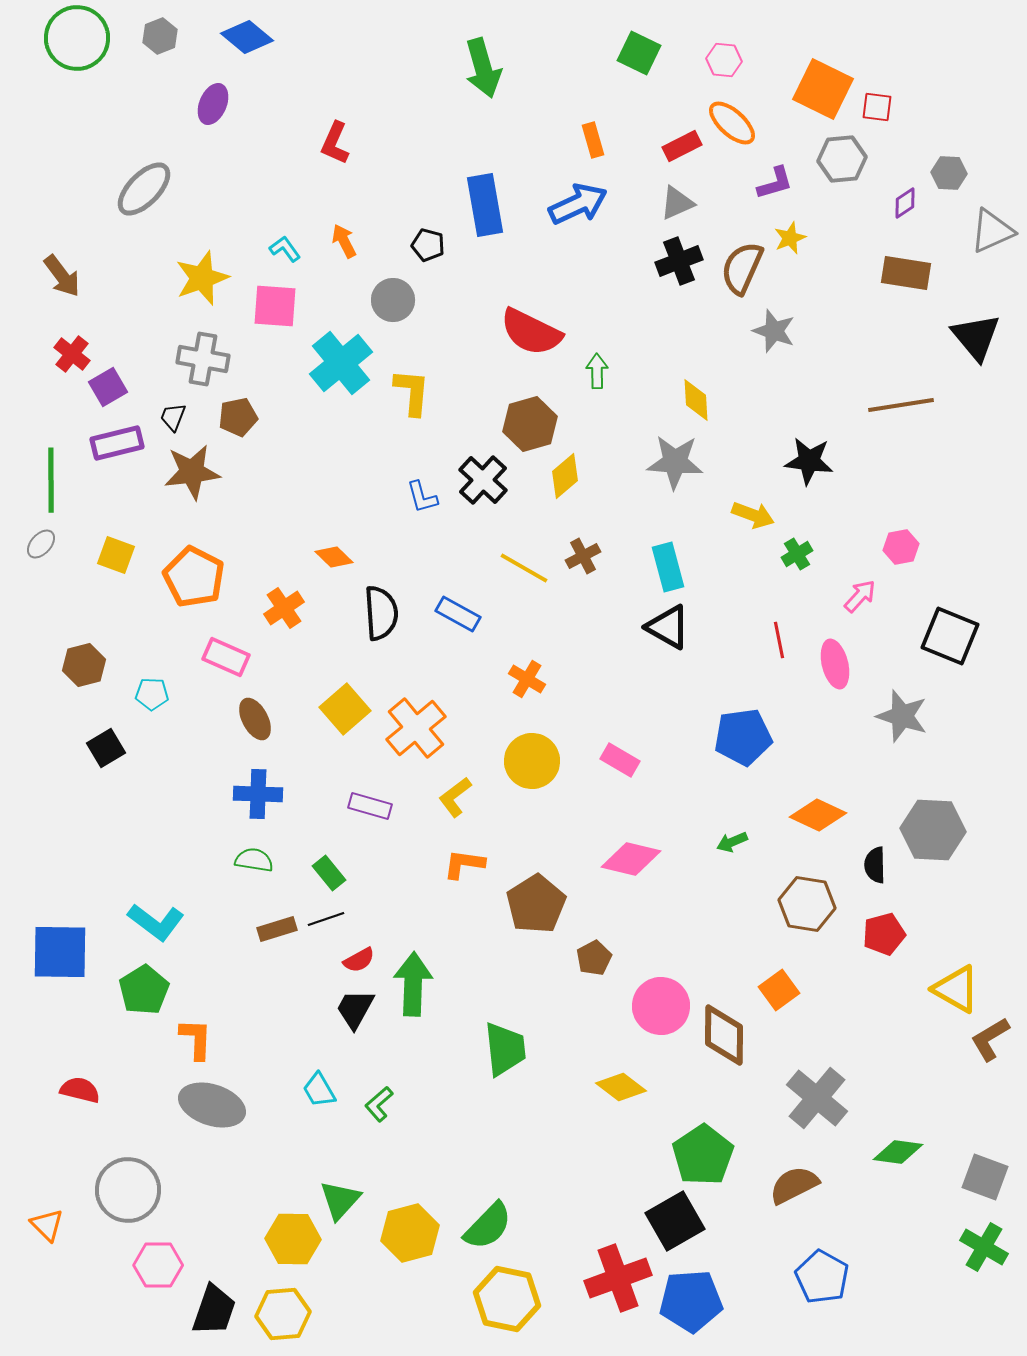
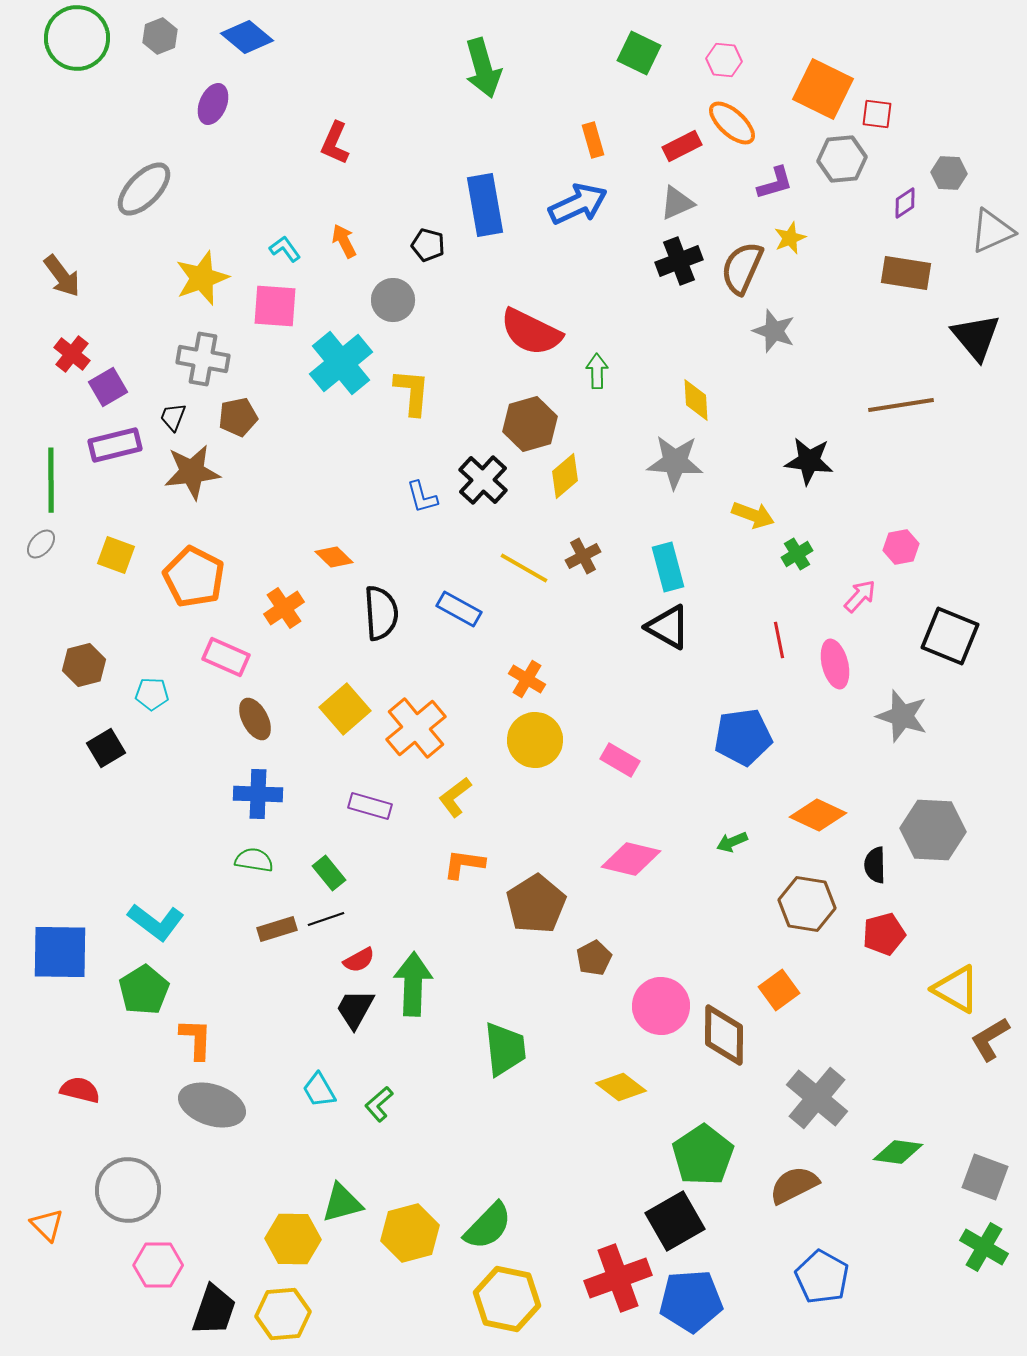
red square at (877, 107): moved 7 px down
purple rectangle at (117, 443): moved 2 px left, 2 px down
blue rectangle at (458, 614): moved 1 px right, 5 px up
yellow circle at (532, 761): moved 3 px right, 21 px up
green triangle at (340, 1200): moved 2 px right, 3 px down; rotated 33 degrees clockwise
